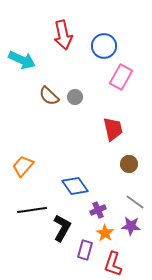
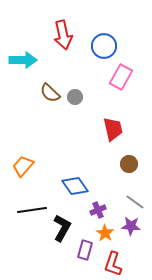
cyan arrow: moved 1 px right; rotated 24 degrees counterclockwise
brown semicircle: moved 1 px right, 3 px up
